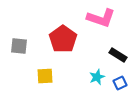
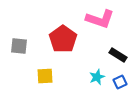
pink L-shape: moved 1 px left, 1 px down
blue square: moved 1 px up
